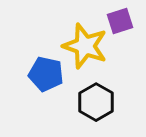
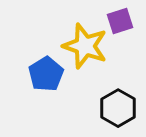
blue pentagon: rotated 28 degrees clockwise
black hexagon: moved 22 px right, 6 px down
